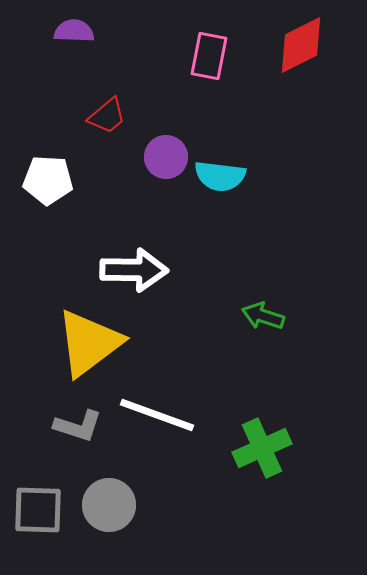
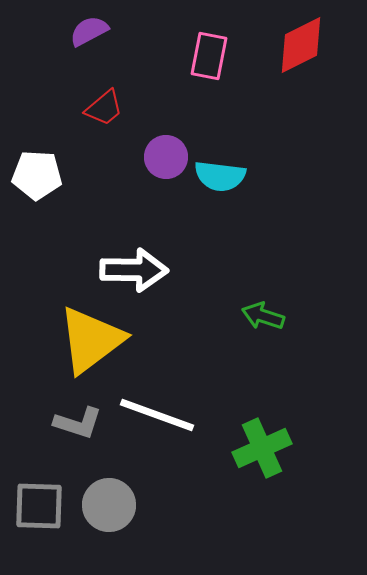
purple semicircle: moved 15 px right; rotated 30 degrees counterclockwise
red trapezoid: moved 3 px left, 8 px up
white pentagon: moved 11 px left, 5 px up
yellow triangle: moved 2 px right, 3 px up
gray L-shape: moved 3 px up
gray square: moved 1 px right, 4 px up
